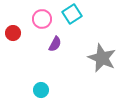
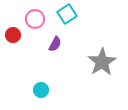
cyan square: moved 5 px left
pink circle: moved 7 px left
red circle: moved 2 px down
gray star: moved 4 px down; rotated 16 degrees clockwise
